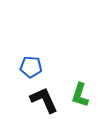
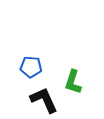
green L-shape: moved 7 px left, 13 px up
